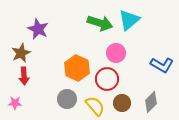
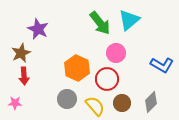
green arrow: rotated 35 degrees clockwise
